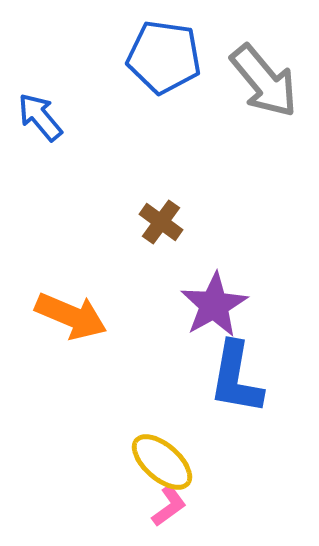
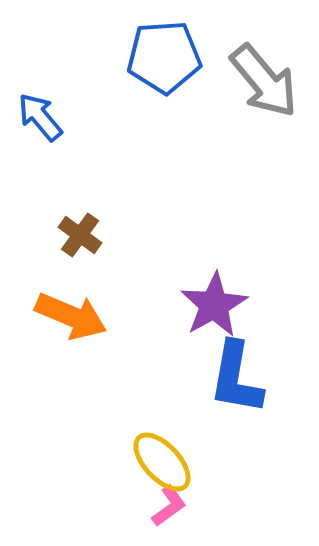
blue pentagon: rotated 12 degrees counterclockwise
brown cross: moved 81 px left, 13 px down
yellow ellipse: rotated 6 degrees clockwise
